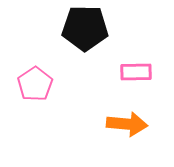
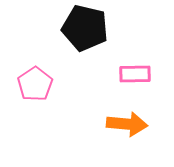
black pentagon: rotated 12 degrees clockwise
pink rectangle: moved 1 px left, 2 px down
